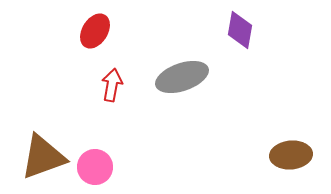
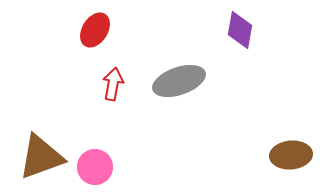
red ellipse: moved 1 px up
gray ellipse: moved 3 px left, 4 px down
red arrow: moved 1 px right, 1 px up
brown triangle: moved 2 px left
